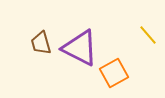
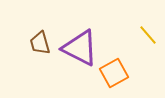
brown trapezoid: moved 1 px left
